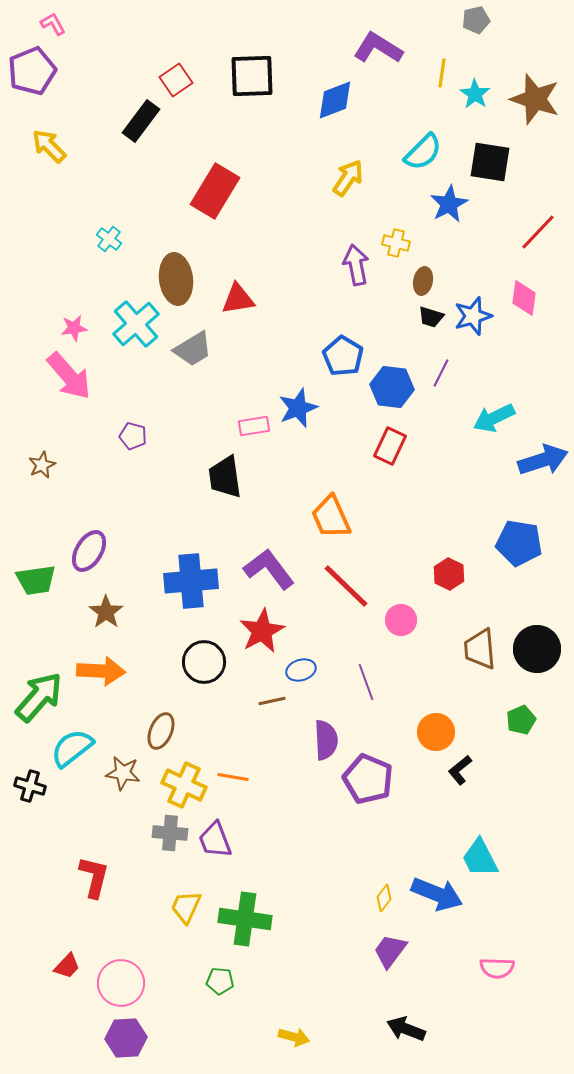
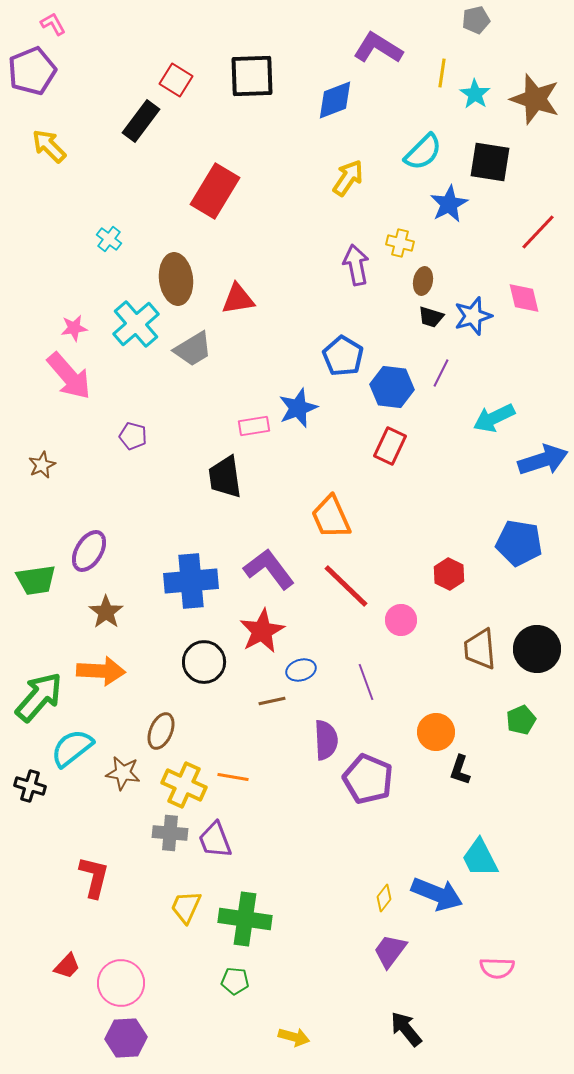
red square at (176, 80): rotated 24 degrees counterclockwise
yellow cross at (396, 243): moved 4 px right
pink diamond at (524, 298): rotated 21 degrees counterclockwise
black L-shape at (460, 770): rotated 32 degrees counterclockwise
green pentagon at (220, 981): moved 15 px right
black arrow at (406, 1029): rotated 30 degrees clockwise
